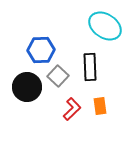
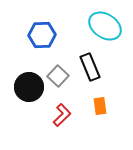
blue hexagon: moved 1 px right, 15 px up
black rectangle: rotated 20 degrees counterclockwise
black circle: moved 2 px right
red L-shape: moved 10 px left, 6 px down
